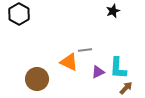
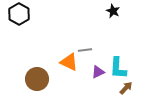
black star: rotated 24 degrees counterclockwise
